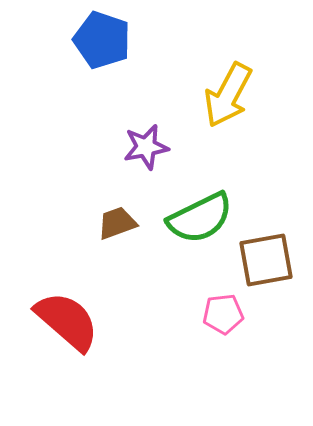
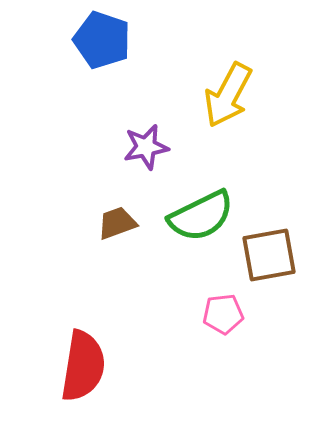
green semicircle: moved 1 px right, 2 px up
brown square: moved 3 px right, 5 px up
red semicircle: moved 16 px right, 45 px down; rotated 58 degrees clockwise
